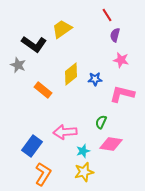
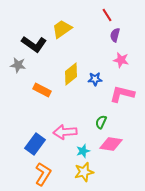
gray star: rotated 14 degrees counterclockwise
orange rectangle: moved 1 px left; rotated 12 degrees counterclockwise
blue rectangle: moved 3 px right, 2 px up
